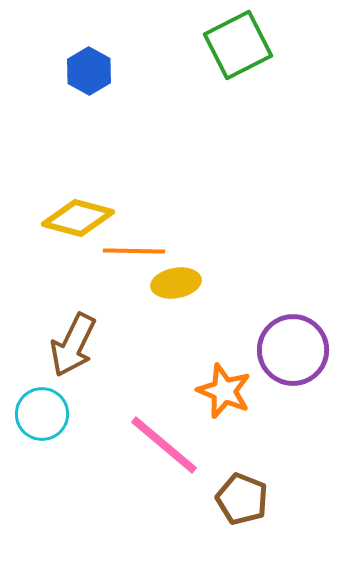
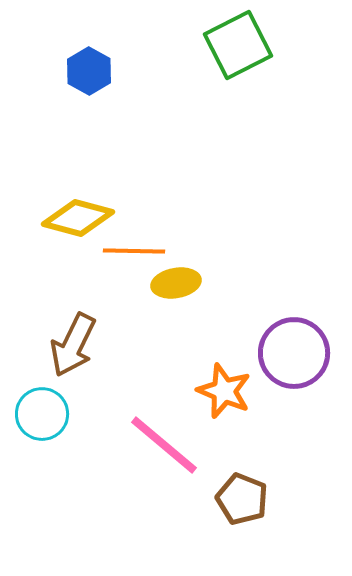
purple circle: moved 1 px right, 3 px down
